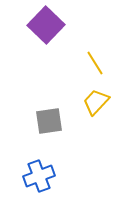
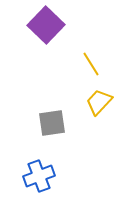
yellow line: moved 4 px left, 1 px down
yellow trapezoid: moved 3 px right
gray square: moved 3 px right, 2 px down
